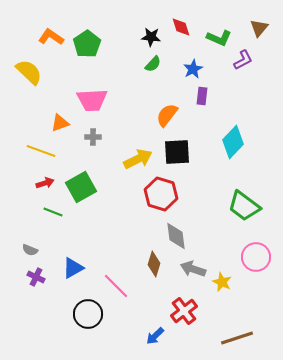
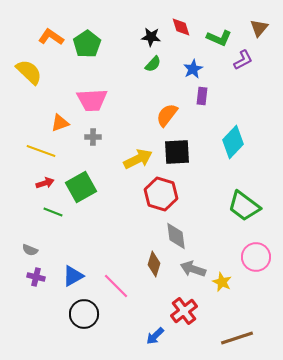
blue triangle: moved 8 px down
purple cross: rotated 12 degrees counterclockwise
black circle: moved 4 px left
